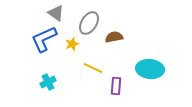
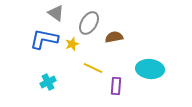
blue L-shape: rotated 36 degrees clockwise
